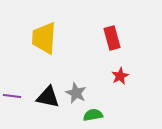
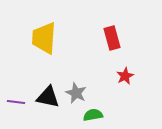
red star: moved 5 px right
purple line: moved 4 px right, 6 px down
